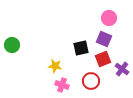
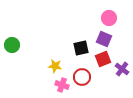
red circle: moved 9 px left, 4 px up
